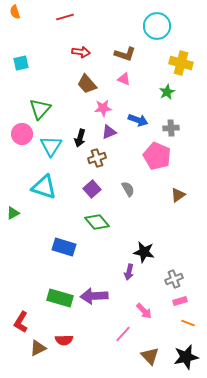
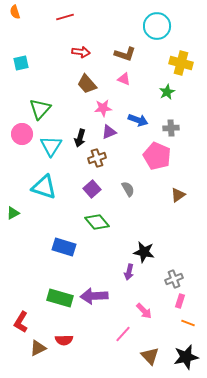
pink rectangle at (180, 301): rotated 56 degrees counterclockwise
